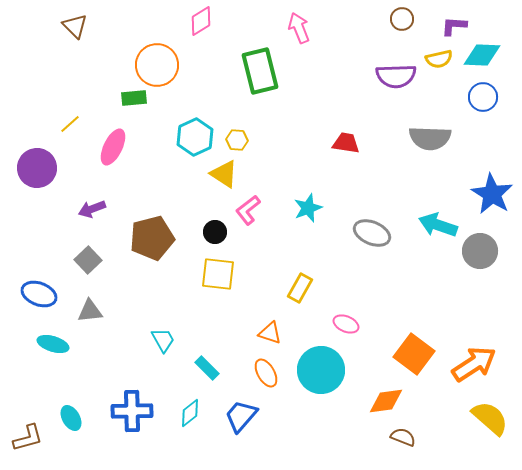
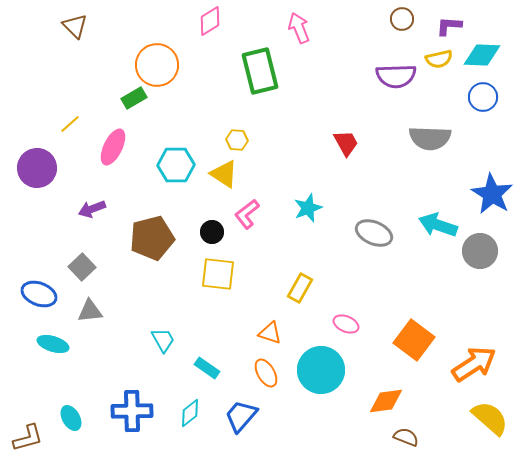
pink diamond at (201, 21): moved 9 px right
purple L-shape at (454, 26): moved 5 px left
green rectangle at (134, 98): rotated 25 degrees counterclockwise
cyan hexagon at (195, 137): moved 19 px left, 28 px down; rotated 24 degrees clockwise
red trapezoid at (346, 143): rotated 52 degrees clockwise
pink L-shape at (248, 210): moved 1 px left, 4 px down
black circle at (215, 232): moved 3 px left
gray ellipse at (372, 233): moved 2 px right
gray square at (88, 260): moved 6 px left, 7 px down
orange square at (414, 354): moved 14 px up
cyan rectangle at (207, 368): rotated 10 degrees counterclockwise
brown semicircle at (403, 437): moved 3 px right
